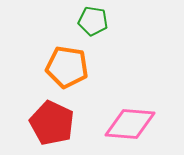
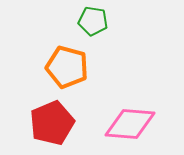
orange pentagon: rotated 6 degrees clockwise
red pentagon: rotated 24 degrees clockwise
